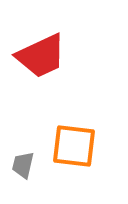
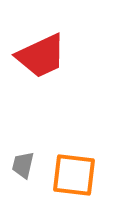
orange square: moved 29 px down
